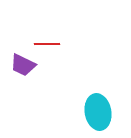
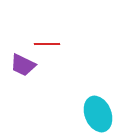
cyan ellipse: moved 2 px down; rotated 12 degrees counterclockwise
